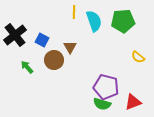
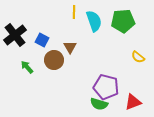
green semicircle: moved 3 px left
